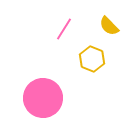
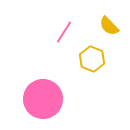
pink line: moved 3 px down
pink circle: moved 1 px down
